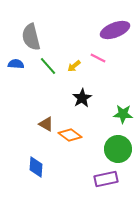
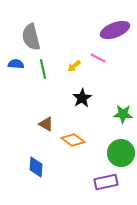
green line: moved 5 px left, 3 px down; rotated 30 degrees clockwise
orange diamond: moved 3 px right, 5 px down
green circle: moved 3 px right, 4 px down
purple rectangle: moved 3 px down
